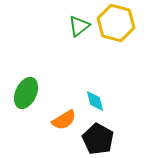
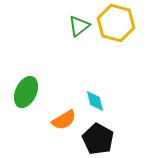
green ellipse: moved 1 px up
